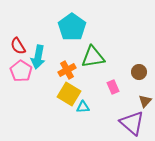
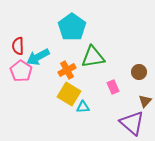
red semicircle: rotated 30 degrees clockwise
cyan arrow: rotated 50 degrees clockwise
